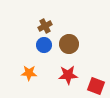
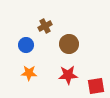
blue circle: moved 18 px left
red square: rotated 30 degrees counterclockwise
